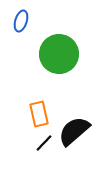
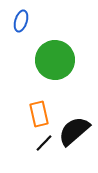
green circle: moved 4 px left, 6 px down
